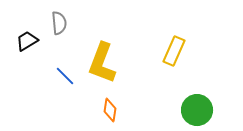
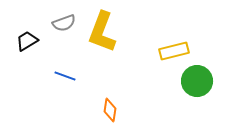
gray semicircle: moved 5 px right; rotated 75 degrees clockwise
yellow rectangle: rotated 52 degrees clockwise
yellow L-shape: moved 31 px up
blue line: rotated 25 degrees counterclockwise
green circle: moved 29 px up
